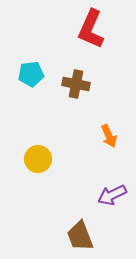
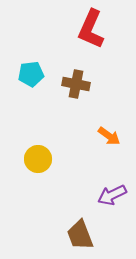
orange arrow: rotated 30 degrees counterclockwise
brown trapezoid: moved 1 px up
